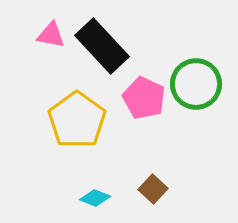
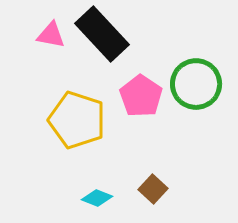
black rectangle: moved 12 px up
pink pentagon: moved 3 px left, 2 px up; rotated 9 degrees clockwise
yellow pentagon: rotated 18 degrees counterclockwise
cyan diamond: moved 2 px right
